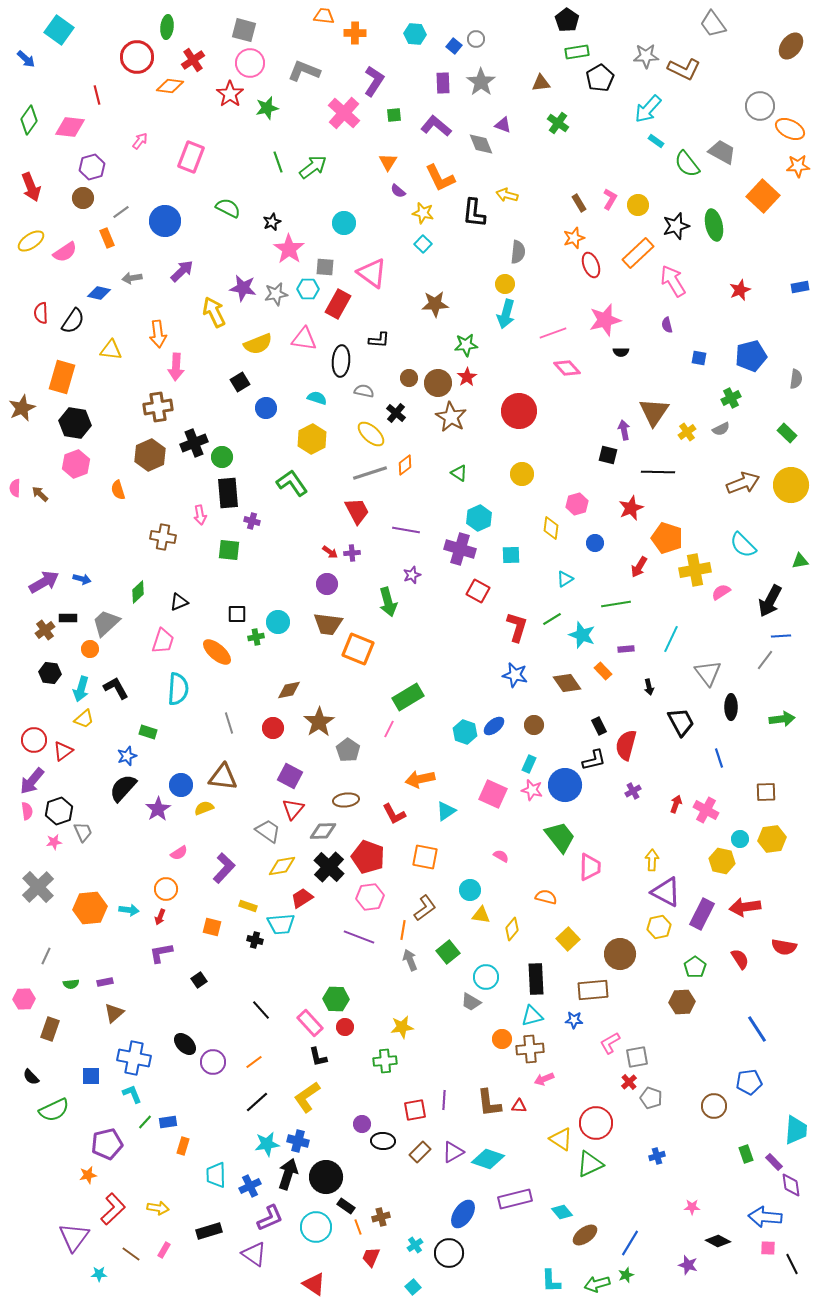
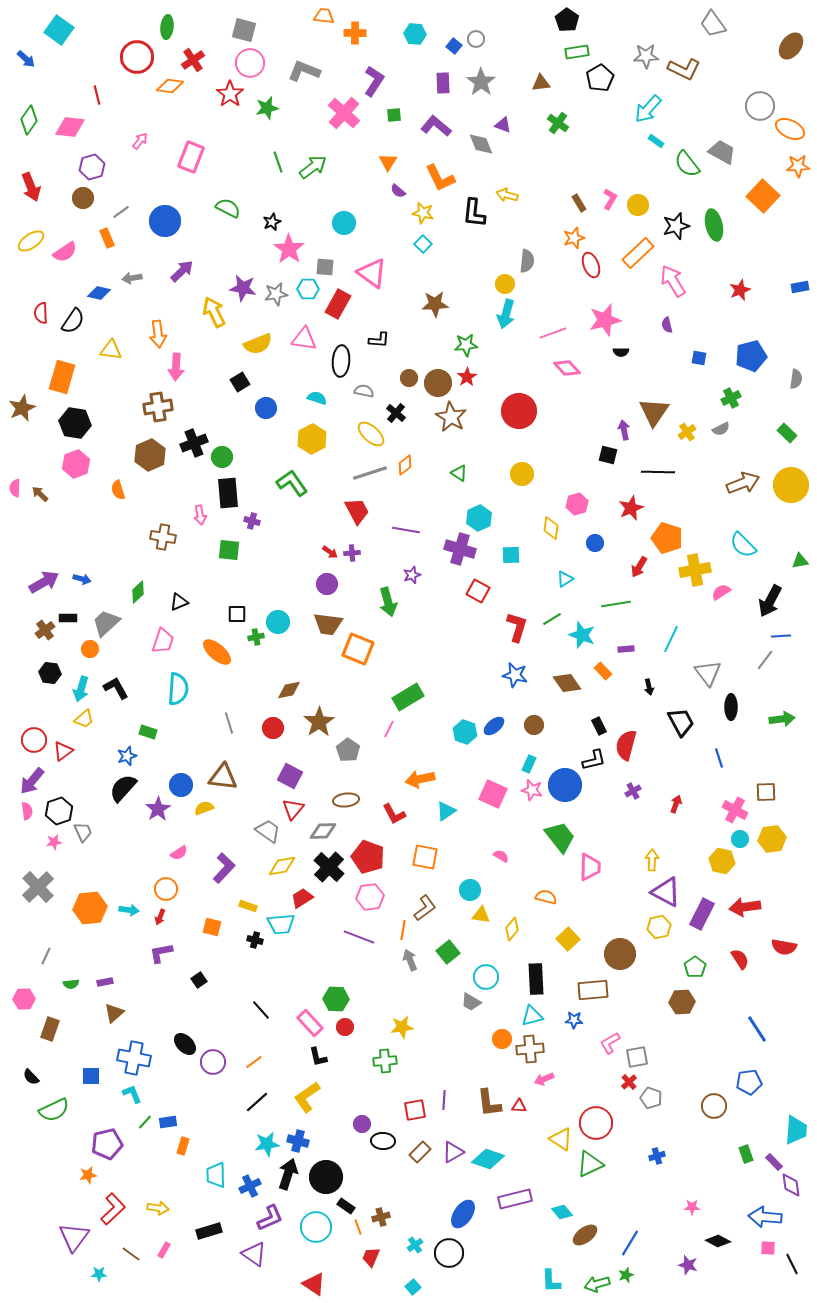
gray semicircle at (518, 252): moved 9 px right, 9 px down
pink cross at (706, 810): moved 29 px right
